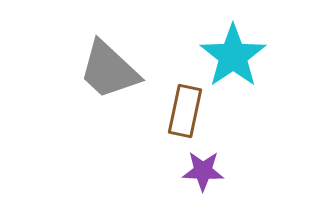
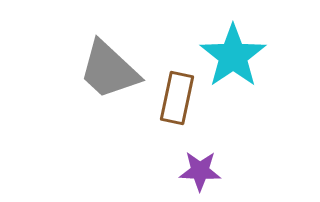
brown rectangle: moved 8 px left, 13 px up
purple star: moved 3 px left
